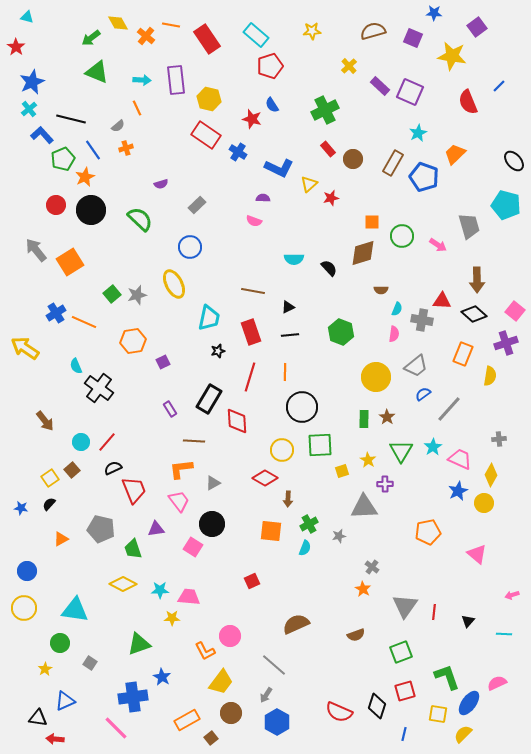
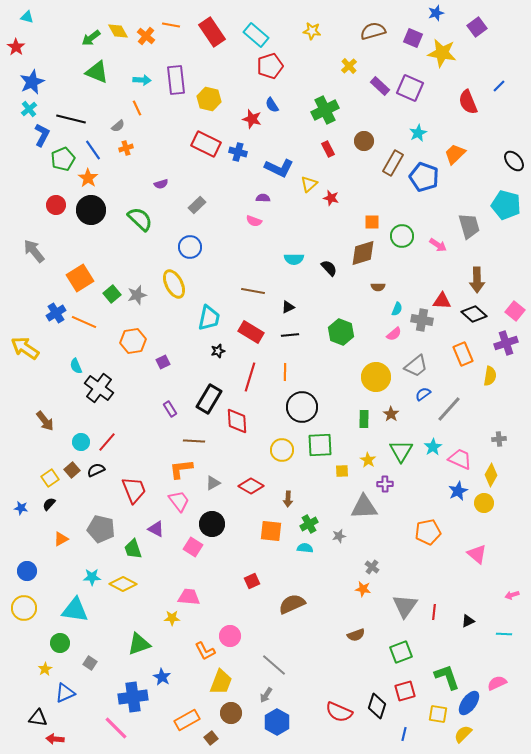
blue star at (434, 13): moved 2 px right; rotated 21 degrees counterclockwise
yellow diamond at (118, 23): moved 8 px down
yellow star at (312, 31): rotated 12 degrees clockwise
red rectangle at (207, 39): moved 5 px right, 7 px up
yellow star at (452, 56): moved 10 px left, 3 px up
purple square at (410, 92): moved 4 px up
blue L-shape at (42, 135): rotated 70 degrees clockwise
red rectangle at (206, 135): moved 9 px down; rotated 8 degrees counterclockwise
red rectangle at (328, 149): rotated 14 degrees clockwise
blue cross at (238, 152): rotated 18 degrees counterclockwise
brown circle at (353, 159): moved 11 px right, 18 px up
orange star at (85, 177): moved 3 px right, 1 px down; rotated 12 degrees counterclockwise
red star at (331, 198): rotated 28 degrees clockwise
gray arrow at (36, 250): moved 2 px left, 1 px down
orange square at (70, 262): moved 10 px right, 16 px down
brown semicircle at (381, 290): moved 3 px left, 3 px up
red rectangle at (251, 332): rotated 40 degrees counterclockwise
pink semicircle at (394, 334): rotated 42 degrees clockwise
orange rectangle at (463, 354): rotated 45 degrees counterclockwise
brown star at (387, 417): moved 4 px right, 3 px up
black semicircle at (113, 468): moved 17 px left, 2 px down
yellow square at (342, 471): rotated 16 degrees clockwise
red diamond at (265, 478): moved 14 px left, 8 px down
purple triangle at (156, 529): rotated 36 degrees clockwise
cyan semicircle at (305, 548): rotated 105 degrees counterclockwise
orange star at (363, 589): rotated 21 degrees counterclockwise
cyan star at (160, 590): moved 68 px left, 13 px up
black triangle at (468, 621): rotated 24 degrees clockwise
brown semicircle at (296, 624): moved 4 px left, 20 px up
yellow trapezoid at (221, 682): rotated 16 degrees counterclockwise
blue triangle at (65, 701): moved 8 px up
